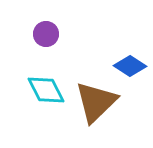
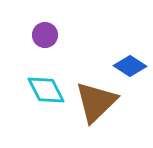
purple circle: moved 1 px left, 1 px down
